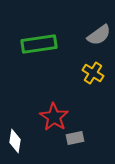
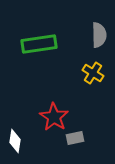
gray semicircle: rotated 55 degrees counterclockwise
